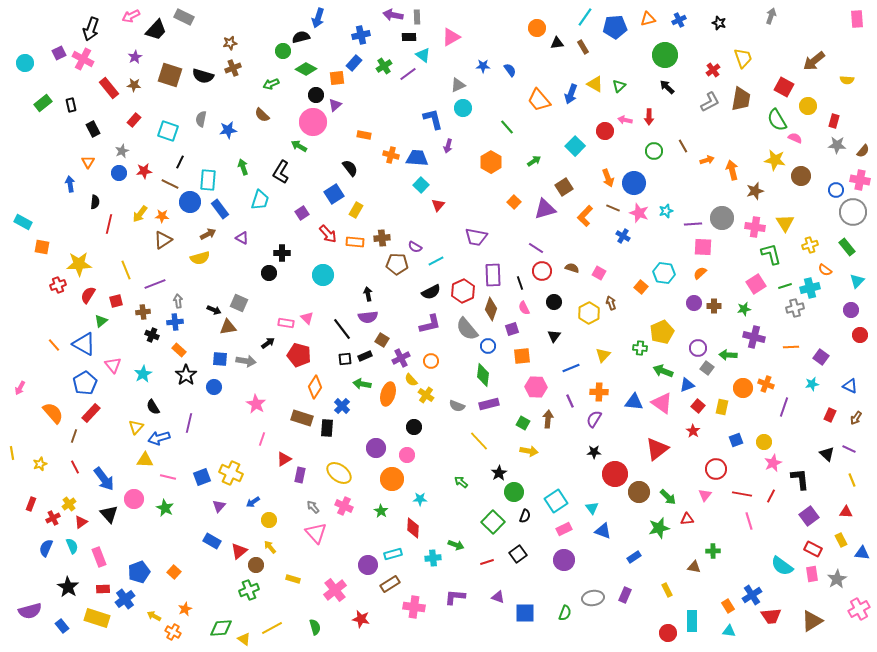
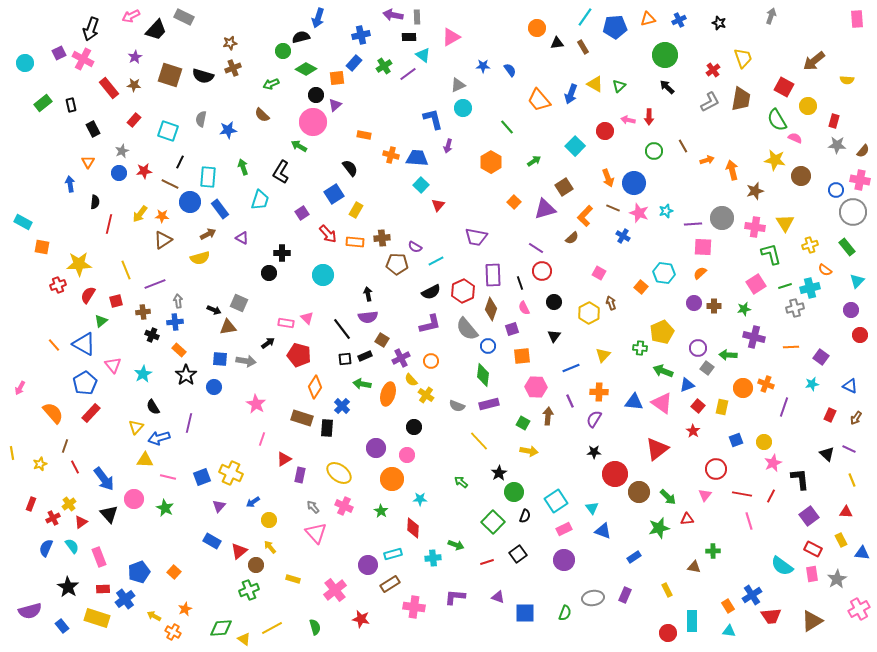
pink arrow at (625, 120): moved 3 px right
cyan rectangle at (208, 180): moved 3 px up
brown semicircle at (572, 268): moved 30 px up; rotated 120 degrees clockwise
brown arrow at (548, 419): moved 3 px up
brown line at (74, 436): moved 9 px left, 10 px down
cyan semicircle at (72, 546): rotated 14 degrees counterclockwise
